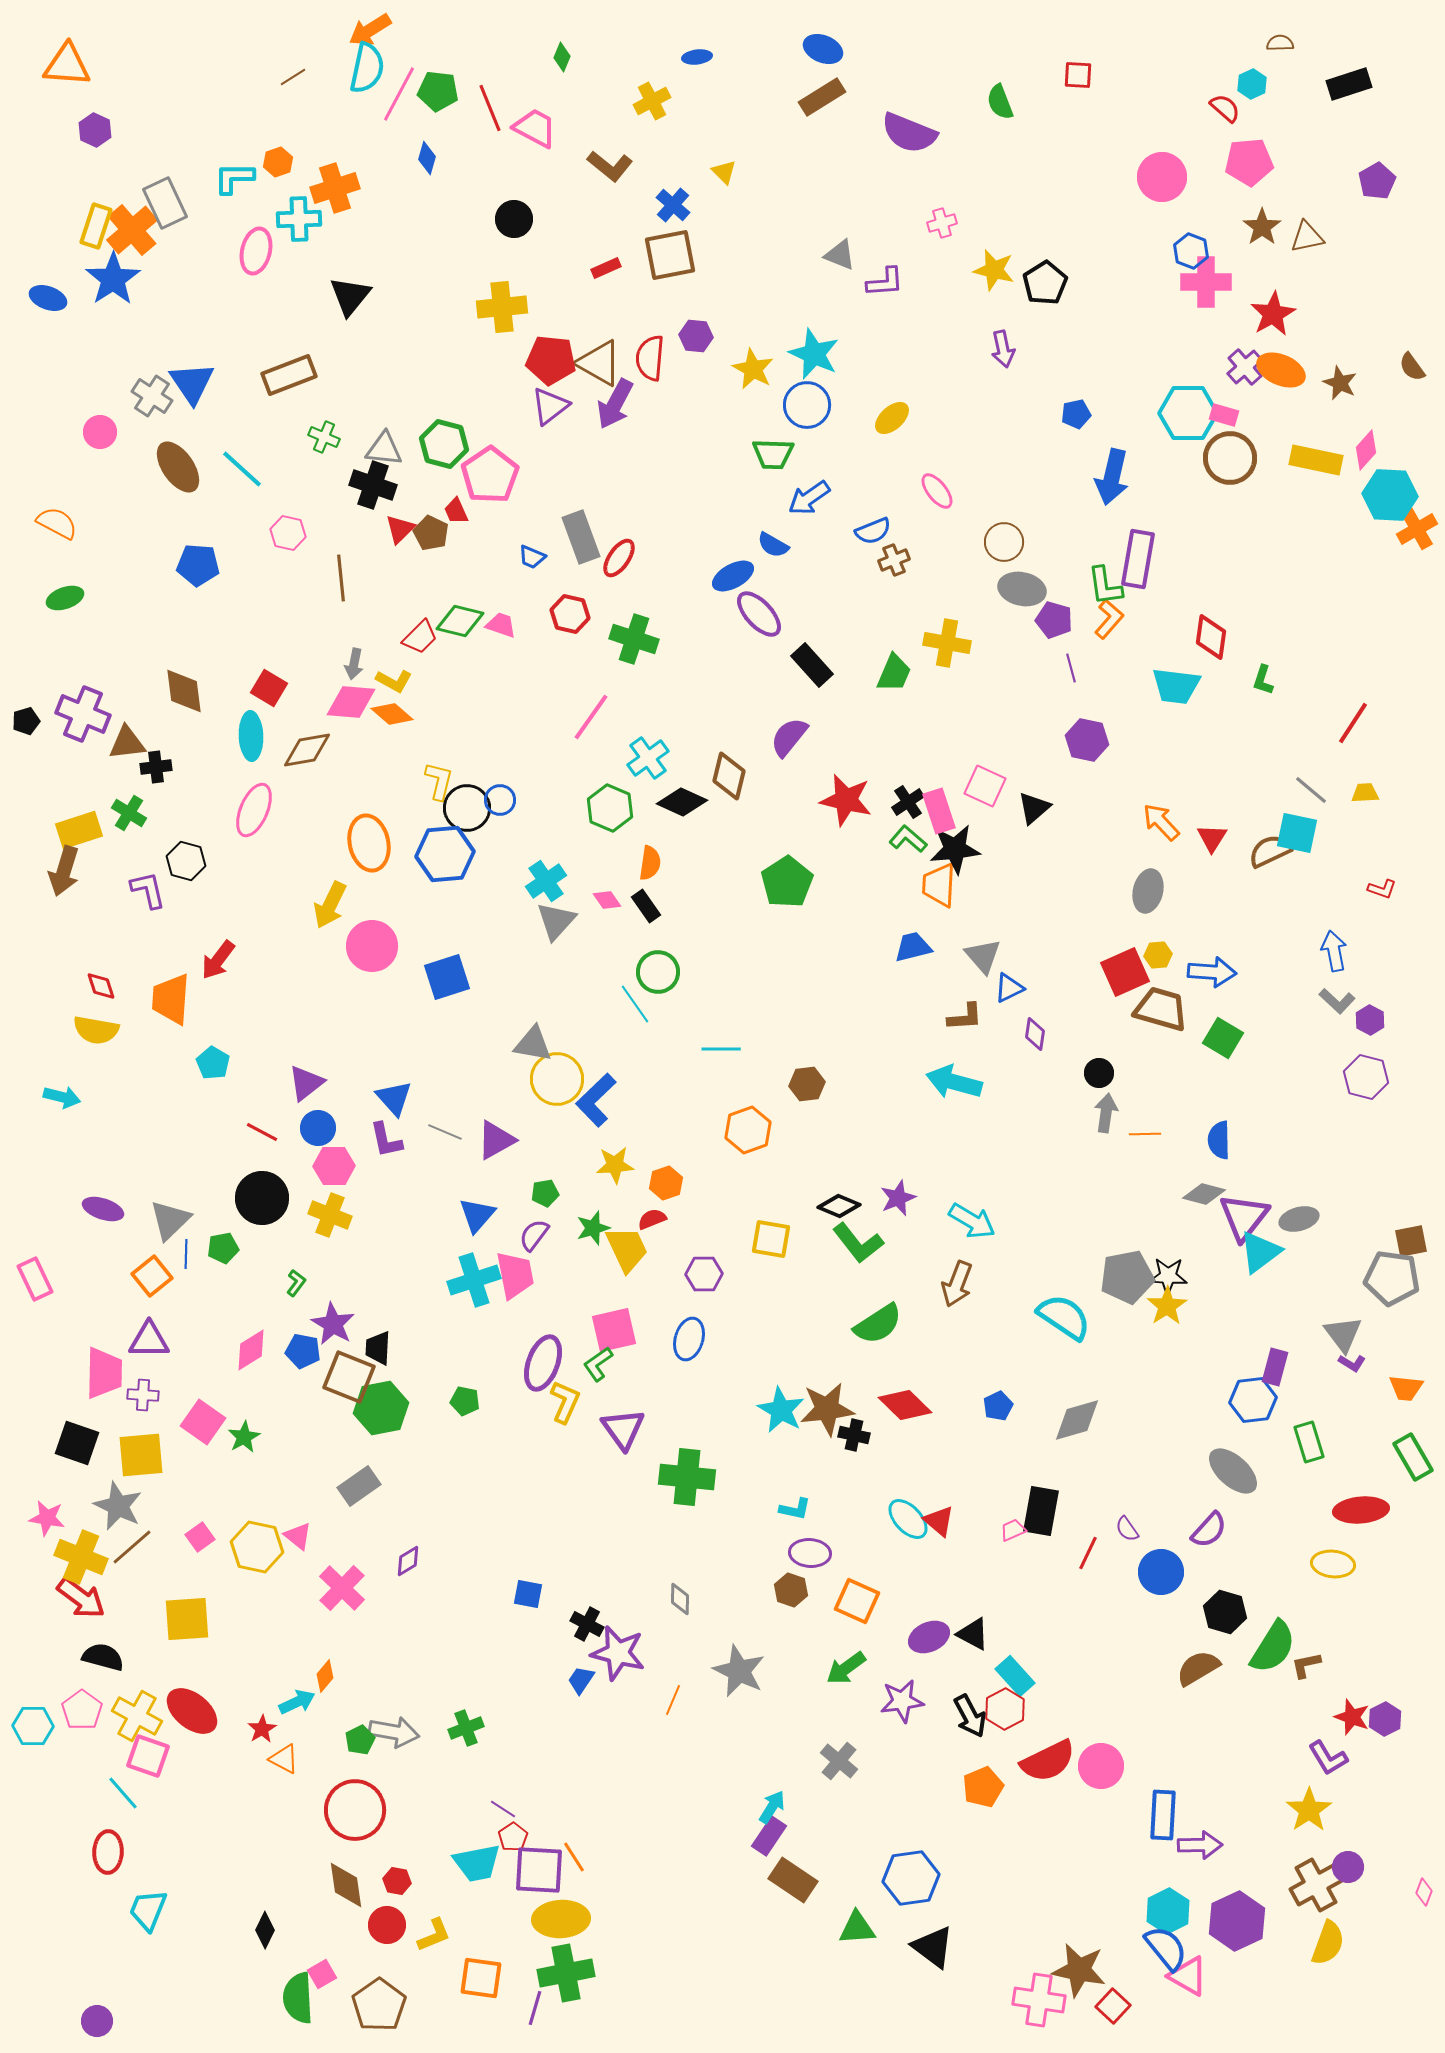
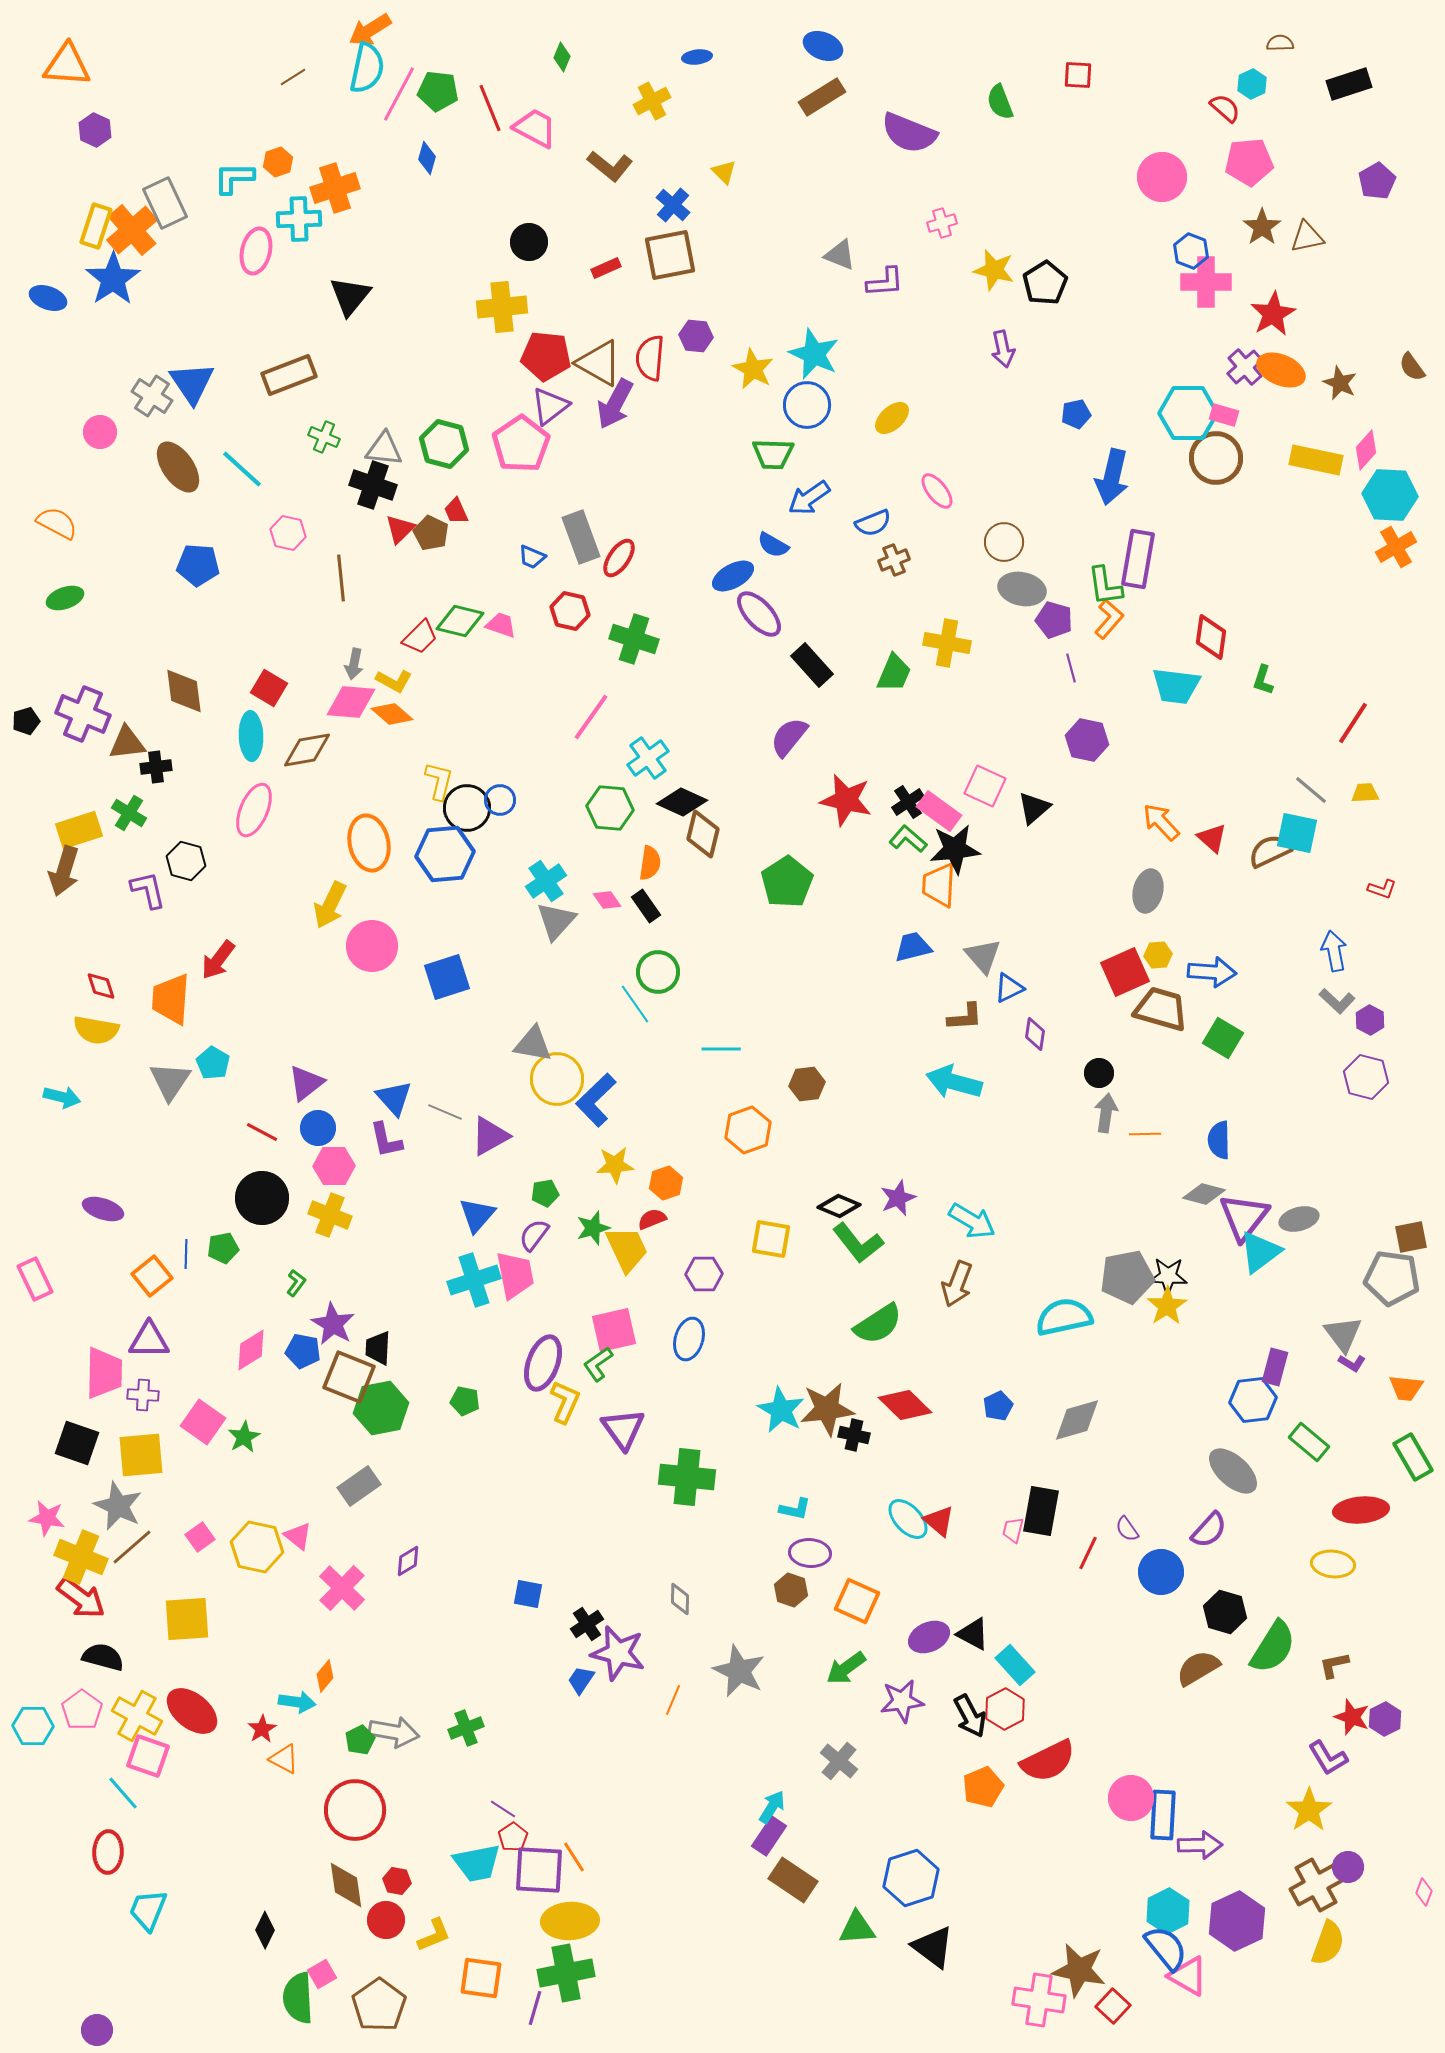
blue ellipse at (823, 49): moved 3 px up
black circle at (514, 219): moved 15 px right, 23 px down
red pentagon at (551, 360): moved 5 px left, 4 px up
brown circle at (1230, 458): moved 14 px left
pink pentagon at (490, 475): moved 31 px right, 31 px up
orange cross at (1417, 529): moved 21 px left, 18 px down
blue semicircle at (873, 531): moved 8 px up
red hexagon at (570, 614): moved 3 px up
brown diamond at (729, 776): moved 26 px left, 58 px down
green hexagon at (610, 808): rotated 18 degrees counterclockwise
pink rectangle at (939, 811): rotated 36 degrees counterclockwise
red triangle at (1212, 838): rotated 20 degrees counterclockwise
gray line at (445, 1132): moved 20 px up
purple triangle at (496, 1140): moved 6 px left, 4 px up
gray triangle at (170, 1220): moved 139 px up; rotated 12 degrees counterclockwise
brown square at (1411, 1241): moved 4 px up
cyan semicircle at (1064, 1317): rotated 46 degrees counterclockwise
green rectangle at (1309, 1442): rotated 33 degrees counterclockwise
pink trapezoid at (1013, 1530): rotated 52 degrees counterclockwise
black cross at (587, 1624): rotated 28 degrees clockwise
brown L-shape at (1306, 1665): moved 28 px right
cyan rectangle at (1015, 1676): moved 11 px up
cyan arrow at (297, 1702): rotated 33 degrees clockwise
pink circle at (1101, 1766): moved 30 px right, 32 px down
blue hexagon at (911, 1878): rotated 10 degrees counterclockwise
yellow ellipse at (561, 1919): moved 9 px right, 2 px down
red circle at (387, 1925): moved 1 px left, 5 px up
purple circle at (97, 2021): moved 9 px down
